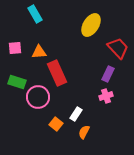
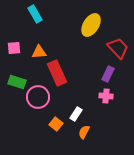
pink square: moved 1 px left
pink cross: rotated 24 degrees clockwise
